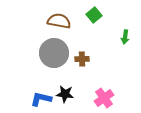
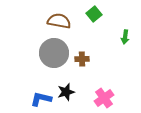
green square: moved 1 px up
black star: moved 1 px right, 2 px up; rotated 24 degrees counterclockwise
